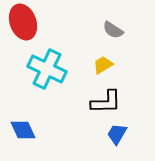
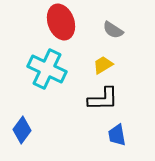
red ellipse: moved 38 px right
black L-shape: moved 3 px left, 3 px up
blue diamond: moved 1 px left; rotated 60 degrees clockwise
blue trapezoid: moved 1 px down; rotated 40 degrees counterclockwise
